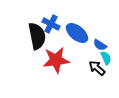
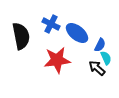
black semicircle: moved 16 px left
blue semicircle: rotated 96 degrees counterclockwise
red star: moved 1 px right
